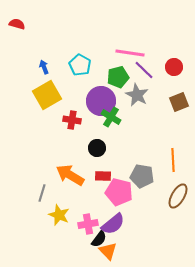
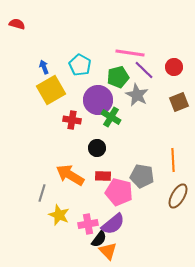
yellow square: moved 4 px right, 5 px up
purple circle: moved 3 px left, 1 px up
